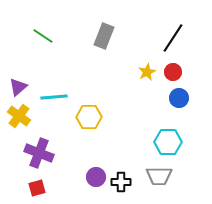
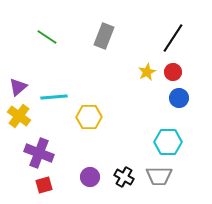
green line: moved 4 px right, 1 px down
purple circle: moved 6 px left
black cross: moved 3 px right, 5 px up; rotated 30 degrees clockwise
red square: moved 7 px right, 3 px up
